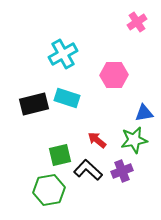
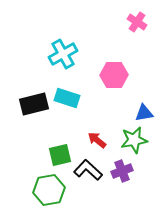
pink cross: rotated 24 degrees counterclockwise
